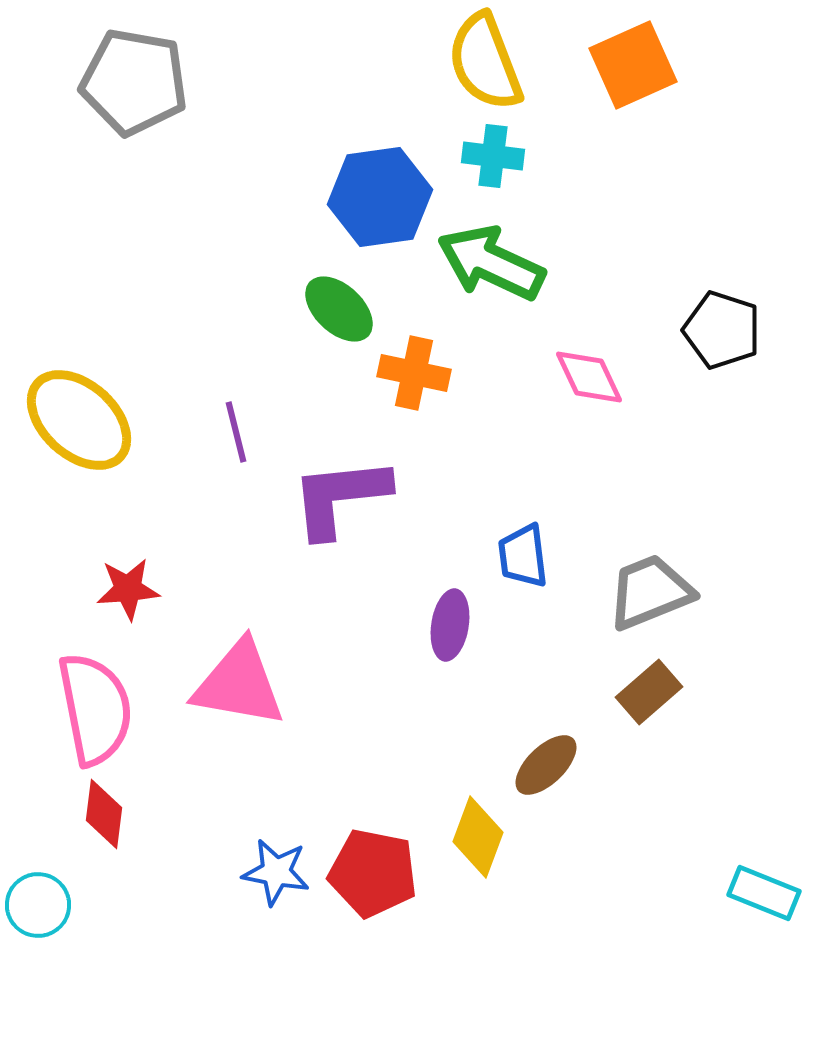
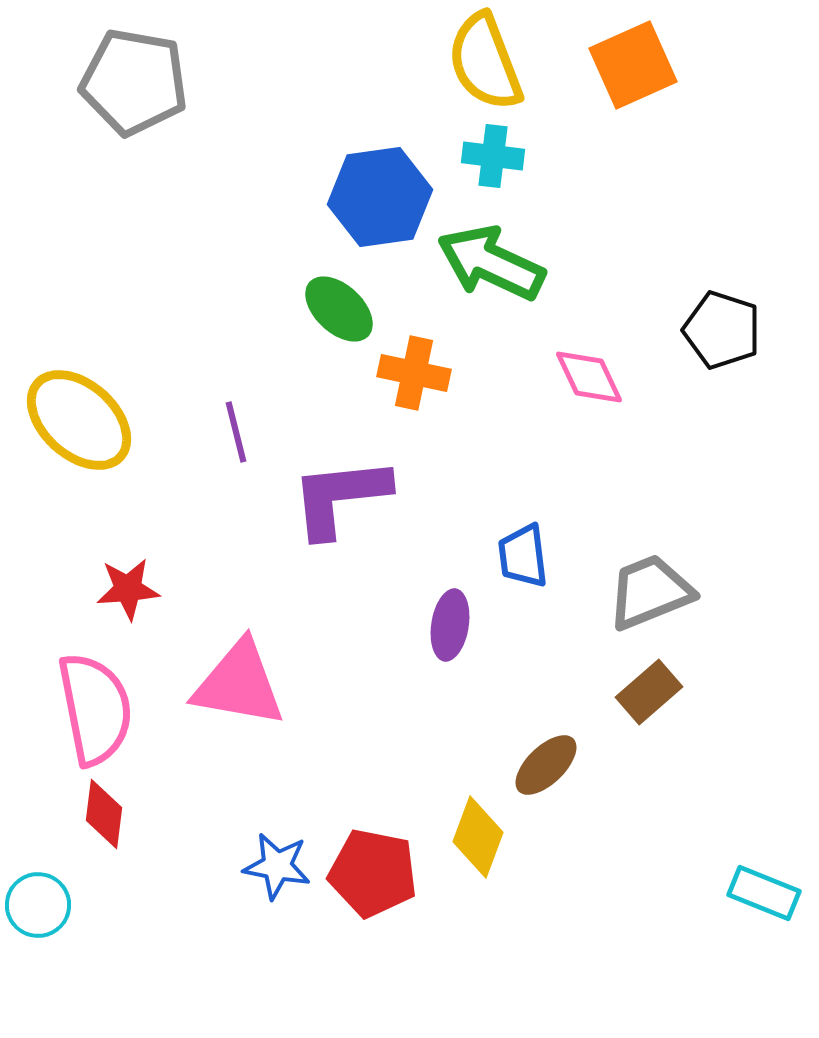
blue star: moved 1 px right, 6 px up
